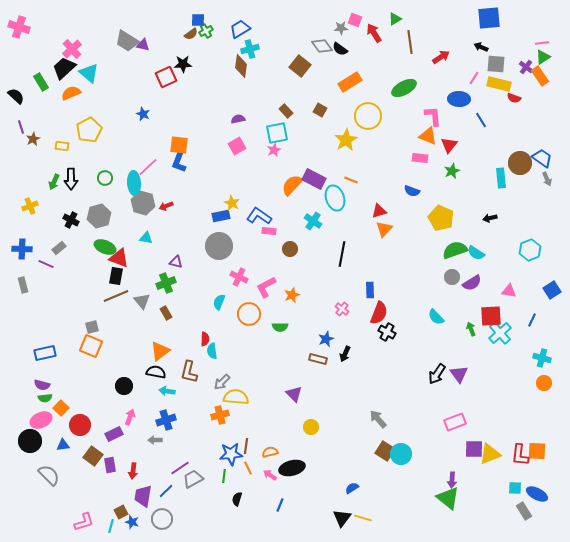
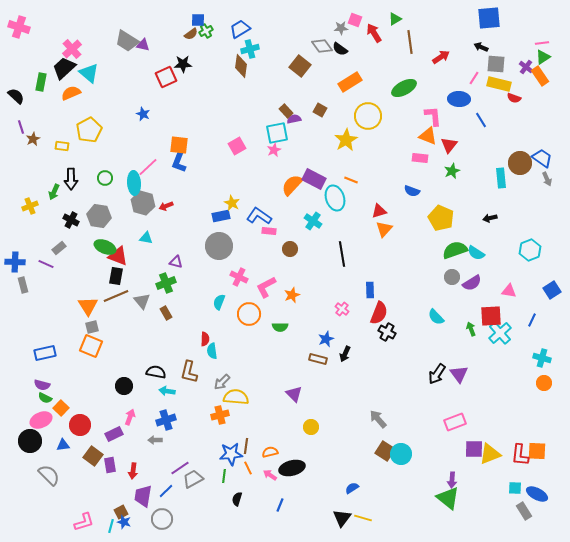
green rectangle at (41, 82): rotated 42 degrees clockwise
purple semicircle at (238, 119): moved 56 px right
green arrow at (54, 182): moved 10 px down
gray hexagon at (99, 216): rotated 25 degrees clockwise
blue cross at (22, 249): moved 7 px left, 13 px down
black line at (342, 254): rotated 20 degrees counterclockwise
red triangle at (119, 258): moved 1 px left, 2 px up
orange triangle at (160, 351): moved 72 px left, 45 px up; rotated 25 degrees counterclockwise
green semicircle at (45, 398): rotated 32 degrees clockwise
blue star at (132, 522): moved 8 px left
